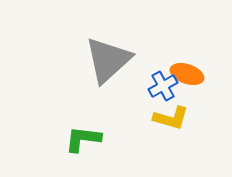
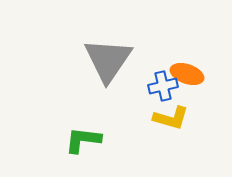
gray triangle: rotated 14 degrees counterclockwise
blue cross: rotated 16 degrees clockwise
green L-shape: moved 1 px down
